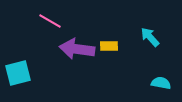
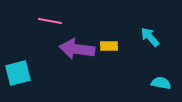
pink line: rotated 20 degrees counterclockwise
